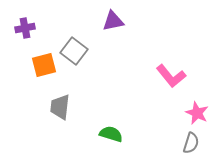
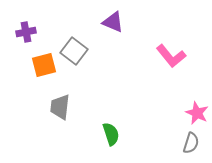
purple triangle: moved 1 px down; rotated 35 degrees clockwise
purple cross: moved 1 px right, 4 px down
pink L-shape: moved 20 px up
green semicircle: rotated 55 degrees clockwise
